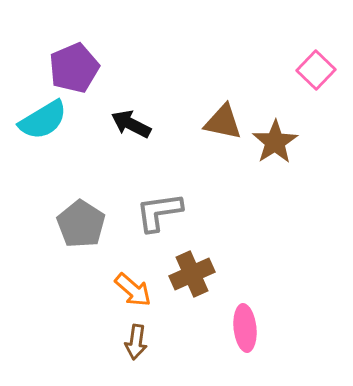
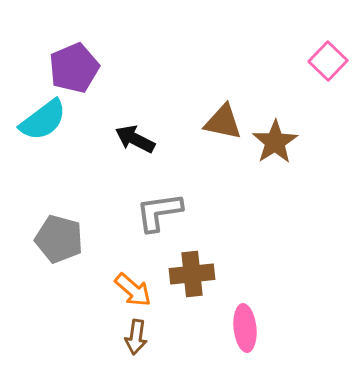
pink square: moved 12 px right, 9 px up
cyan semicircle: rotated 6 degrees counterclockwise
black arrow: moved 4 px right, 15 px down
gray pentagon: moved 22 px left, 15 px down; rotated 18 degrees counterclockwise
brown cross: rotated 18 degrees clockwise
brown arrow: moved 5 px up
